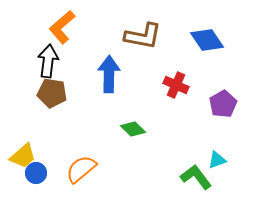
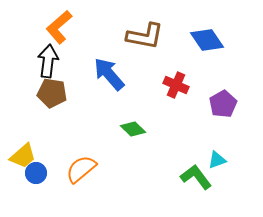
orange L-shape: moved 3 px left
brown L-shape: moved 2 px right
blue arrow: rotated 42 degrees counterclockwise
